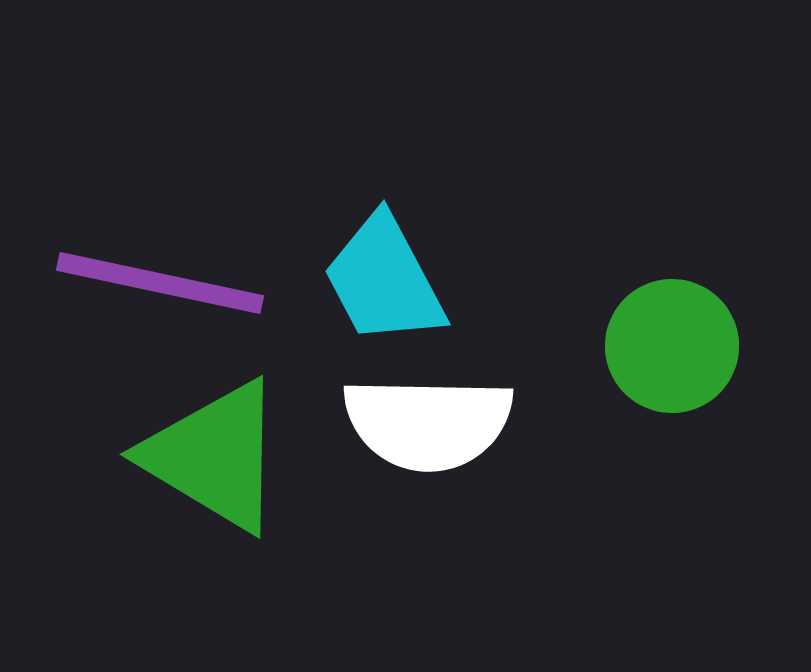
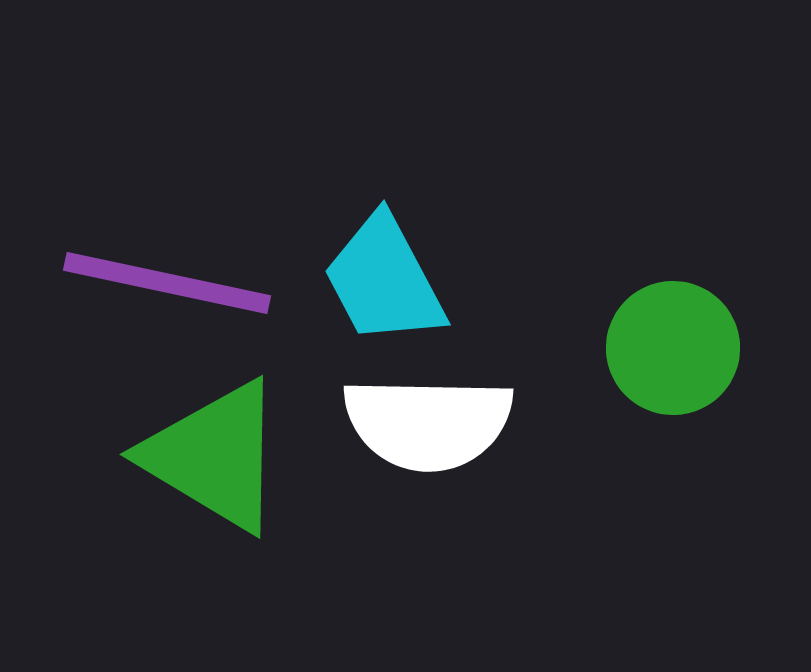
purple line: moved 7 px right
green circle: moved 1 px right, 2 px down
